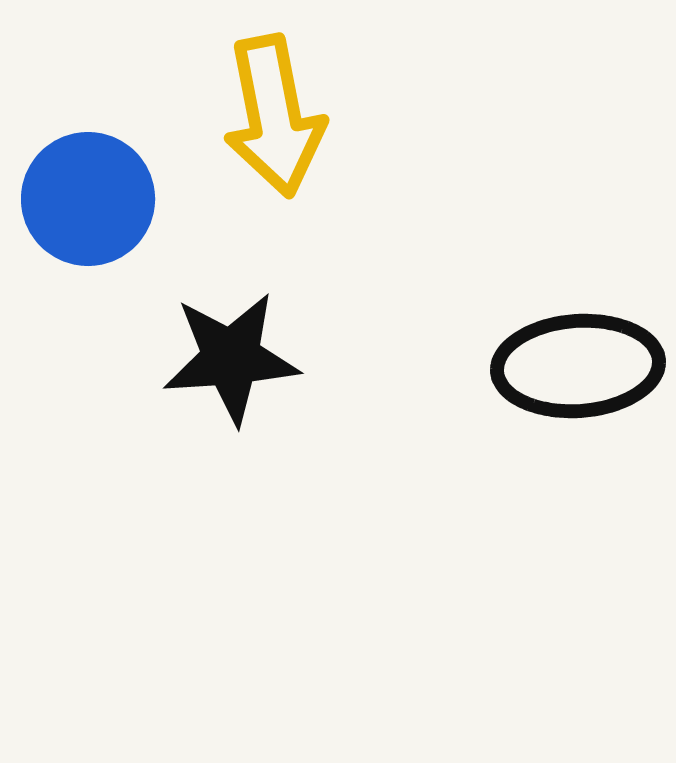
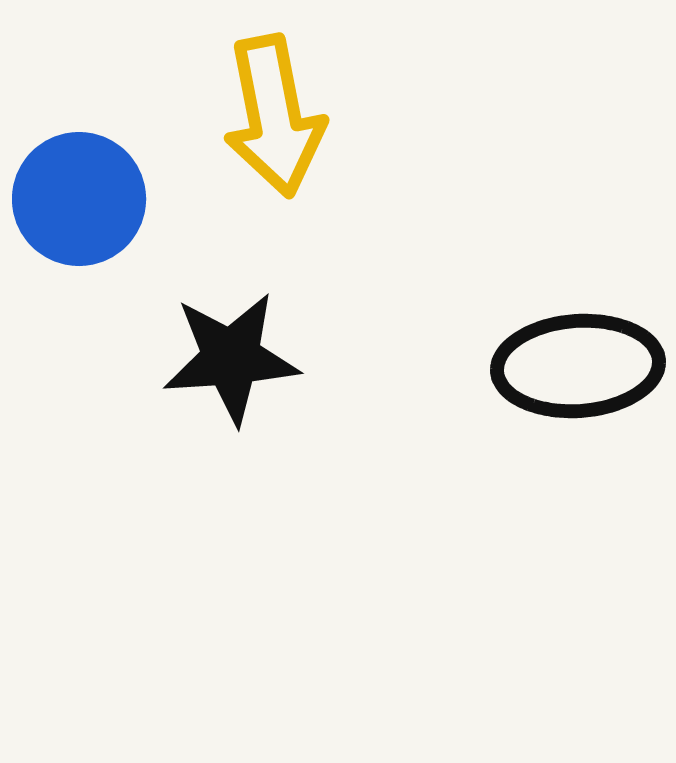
blue circle: moved 9 px left
